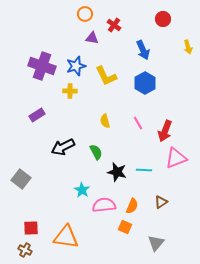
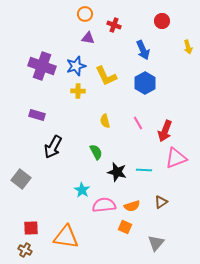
red circle: moved 1 px left, 2 px down
red cross: rotated 16 degrees counterclockwise
purple triangle: moved 4 px left
yellow cross: moved 8 px right
purple rectangle: rotated 49 degrees clockwise
black arrow: moved 10 px left; rotated 35 degrees counterclockwise
orange semicircle: rotated 49 degrees clockwise
